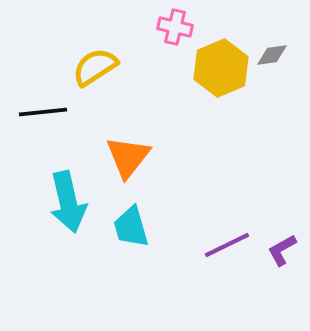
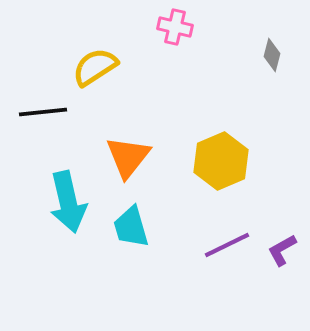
gray diamond: rotated 68 degrees counterclockwise
yellow hexagon: moved 93 px down
